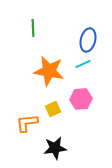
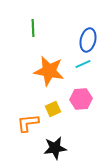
orange L-shape: moved 1 px right
